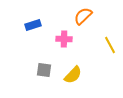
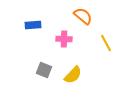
orange semicircle: rotated 84 degrees clockwise
blue rectangle: rotated 14 degrees clockwise
yellow line: moved 4 px left, 2 px up
gray square: rotated 14 degrees clockwise
